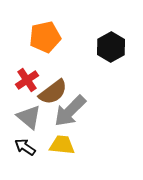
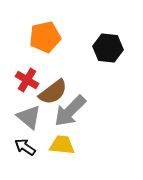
black hexagon: moved 3 px left, 1 px down; rotated 24 degrees counterclockwise
red cross: rotated 25 degrees counterclockwise
